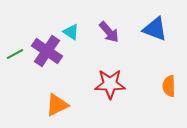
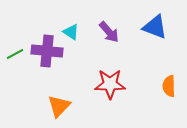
blue triangle: moved 2 px up
purple cross: rotated 28 degrees counterclockwise
orange triangle: moved 2 px right, 1 px down; rotated 20 degrees counterclockwise
